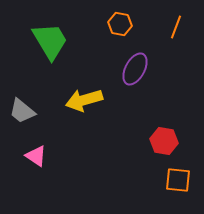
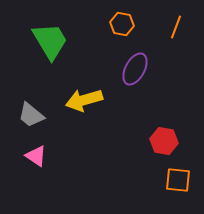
orange hexagon: moved 2 px right
gray trapezoid: moved 9 px right, 4 px down
